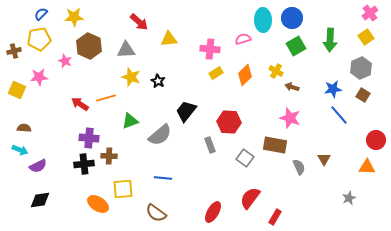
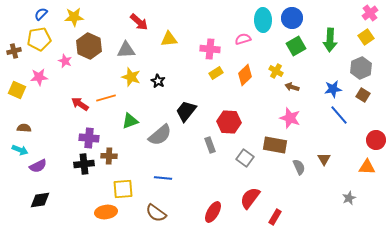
orange ellipse at (98, 204): moved 8 px right, 8 px down; rotated 40 degrees counterclockwise
